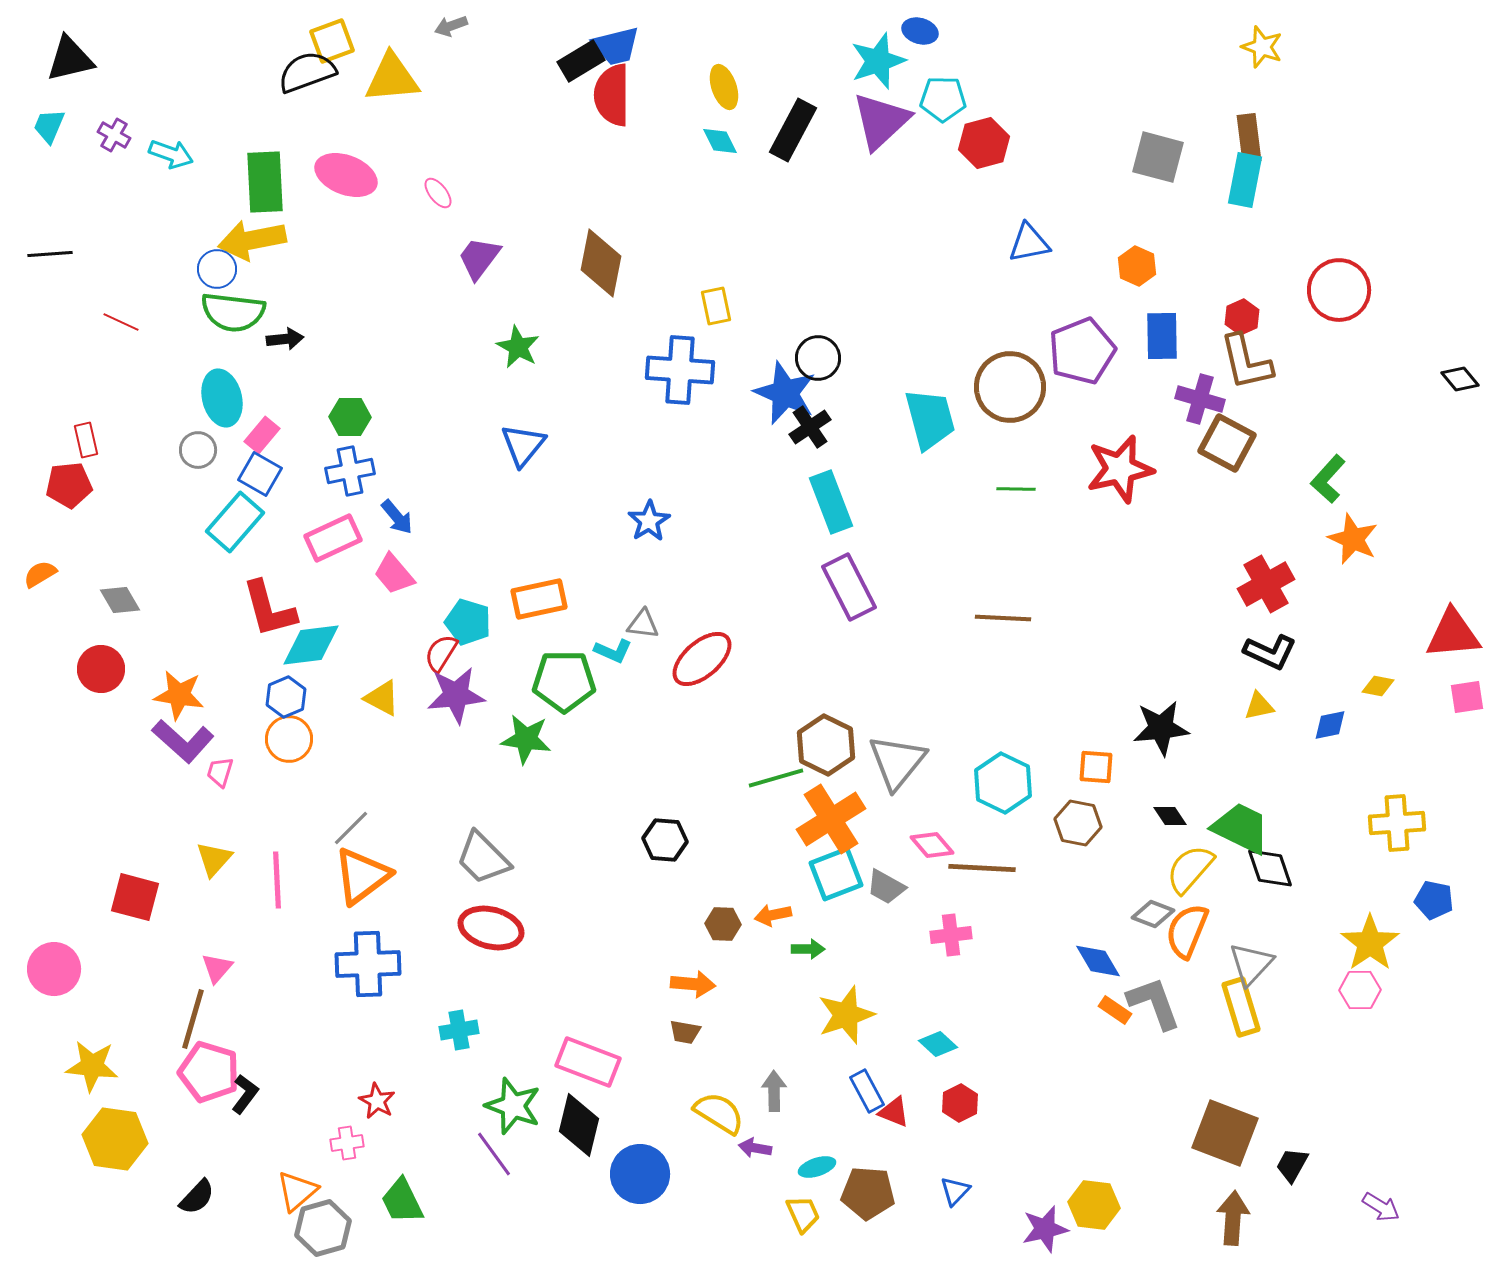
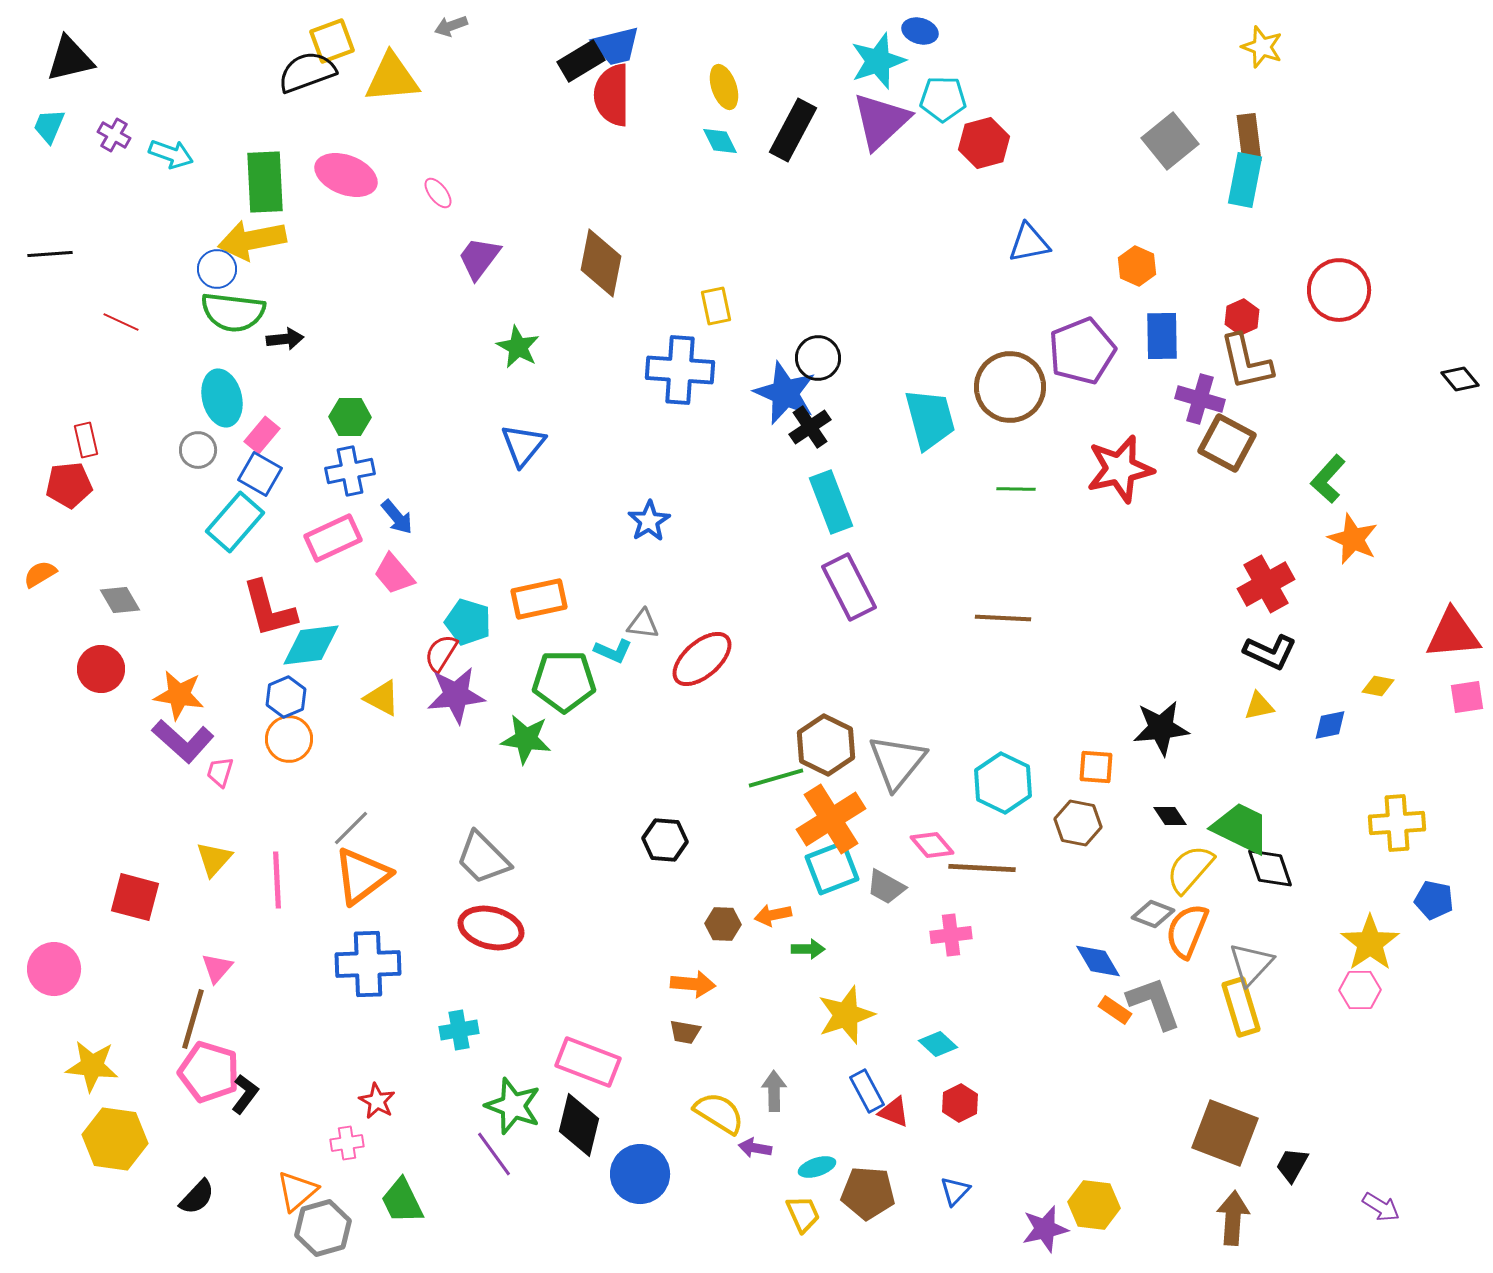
gray square at (1158, 157): moved 12 px right, 16 px up; rotated 36 degrees clockwise
cyan square at (836, 874): moved 4 px left, 6 px up
